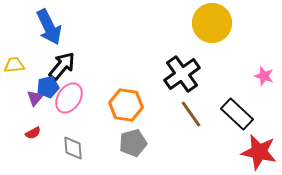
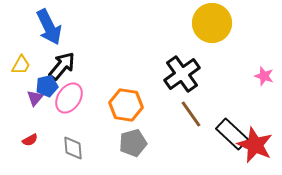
yellow trapezoid: moved 7 px right; rotated 125 degrees clockwise
blue pentagon: moved 1 px left, 1 px up
black rectangle: moved 5 px left, 20 px down
red semicircle: moved 3 px left, 7 px down
red star: moved 4 px left, 7 px up; rotated 12 degrees clockwise
